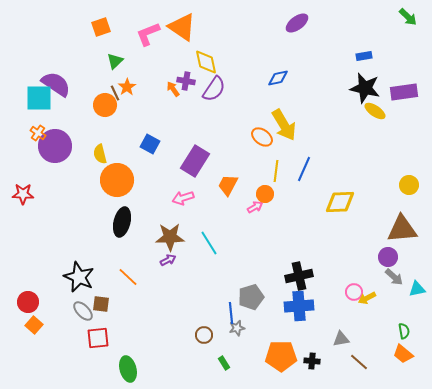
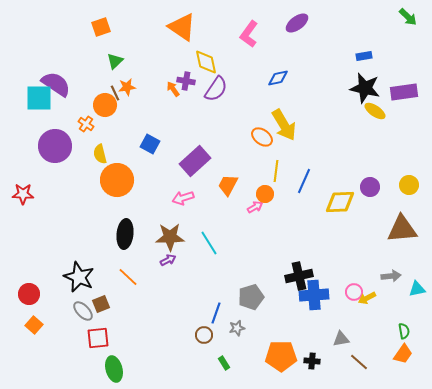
pink L-shape at (148, 34): moved 101 px right; rotated 32 degrees counterclockwise
orange star at (127, 87): rotated 24 degrees clockwise
purple semicircle at (214, 89): moved 2 px right
orange cross at (38, 133): moved 48 px right, 9 px up
purple rectangle at (195, 161): rotated 16 degrees clockwise
blue line at (304, 169): moved 12 px down
black ellipse at (122, 222): moved 3 px right, 12 px down; rotated 8 degrees counterclockwise
purple circle at (388, 257): moved 18 px left, 70 px up
gray arrow at (394, 277): moved 3 px left, 1 px up; rotated 48 degrees counterclockwise
red circle at (28, 302): moved 1 px right, 8 px up
brown square at (101, 304): rotated 30 degrees counterclockwise
blue cross at (299, 306): moved 15 px right, 11 px up
blue line at (231, 313): moved 15 px left; rotated 25 degrees clockwise
orange trapezoid at (403, 354): rotated 95 degrees counterclockwise
green ellipse at (128, 369): moved 14 px left
